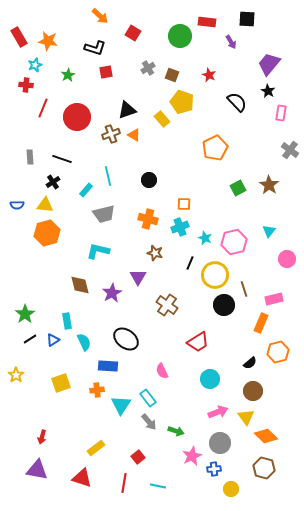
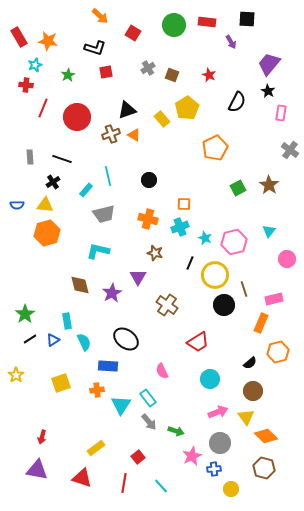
green circle at (180, 36): moved 6 px left, 11 px up
yellow pentagon at (182, 102): moved 5 px right, 6 px down; rotated 20 degrees clockwise
black semicircle at (237, 102): rotated 70 degrees clockwise
cyan line at (158, 486): moved 3 px right; rotated 35 degrees clockwise
